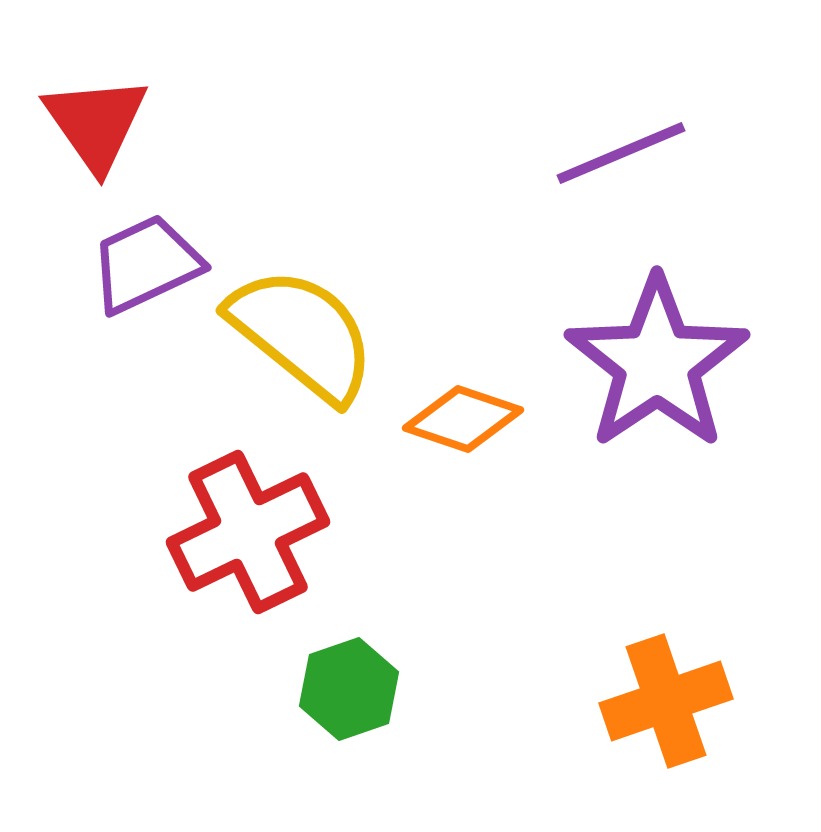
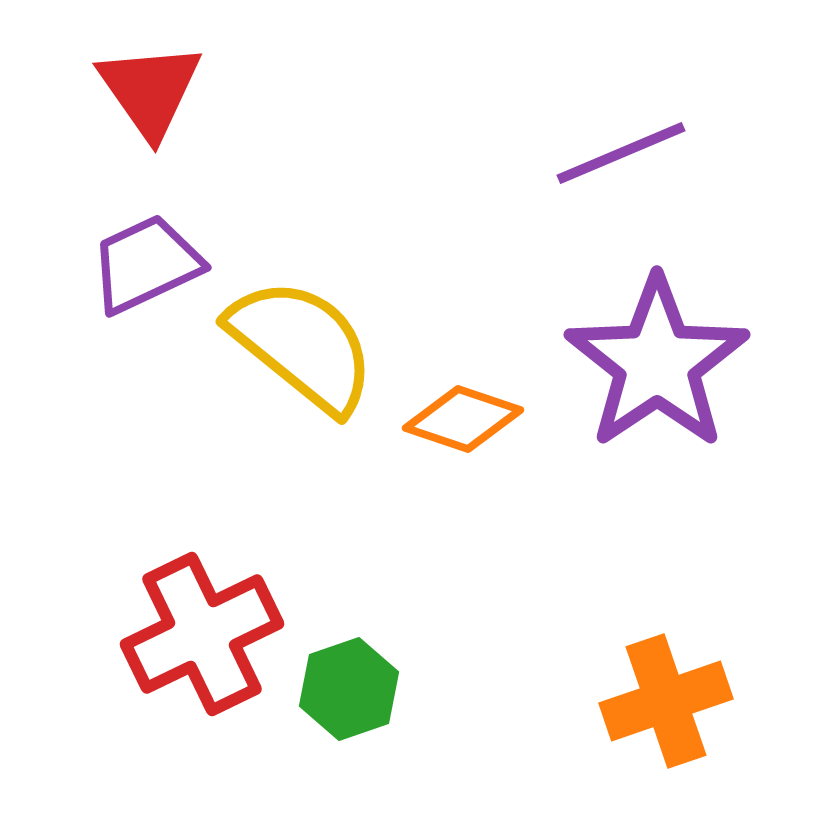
red triangle: moved 54 px right, 33 px up
yellow semicircle: moved 11 px down
red cross: moved 46 px left, 102 px down
